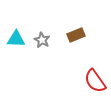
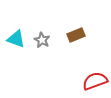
cyan triangle: rotated 18 degrees clockwise
red semicircle: rotated 105 degrees clockwise
